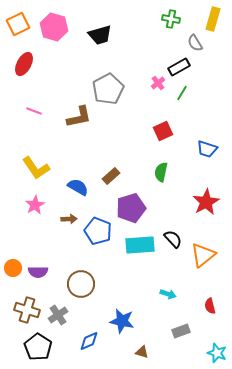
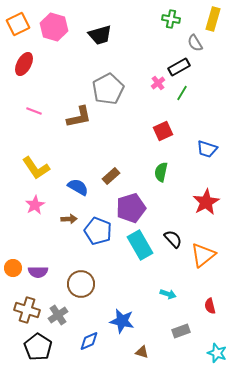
cyan rectangle: rotated 64 degrees clockwise
